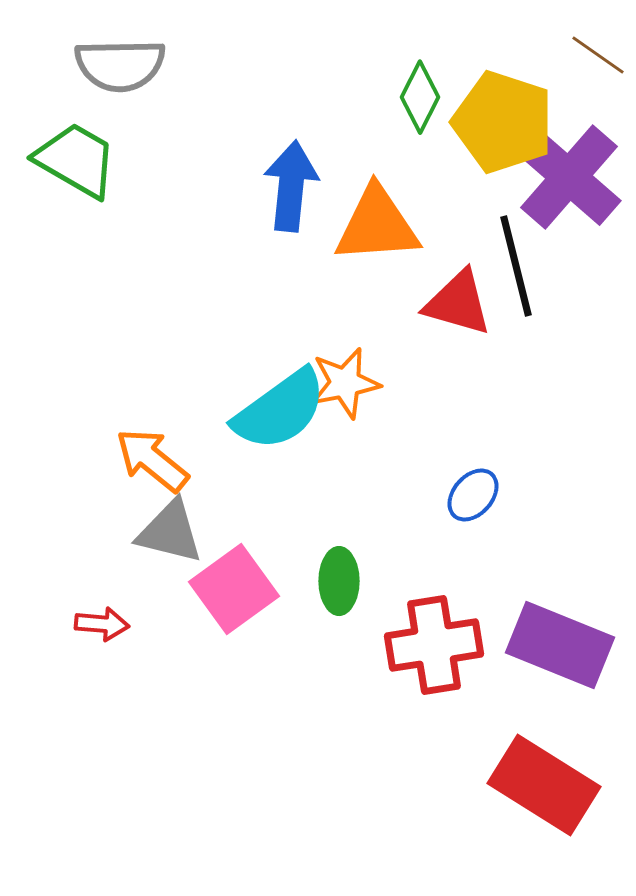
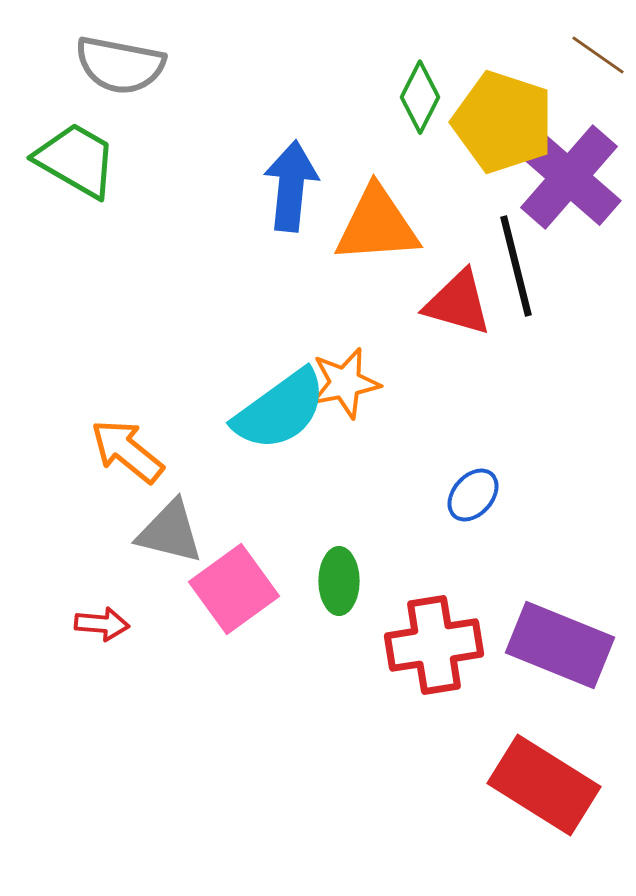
gray semicircle: rotated 12 degrees clockwise
orange arrow: moved 25 px left, 9 px up
